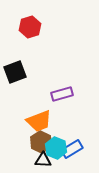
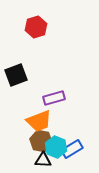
red hexagon: moved 6 px right
black square: moved 1 px right, 3 px down
purple rectangle: moved 8 px left, 4 px down
brown hexagon: moved 1 px up; rotated 15 degrees counterclockwise
cyan hexagon: moved 1 px up
